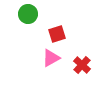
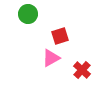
red square: moved 3 px right, 2 px down
red cross: moved 5 px down
